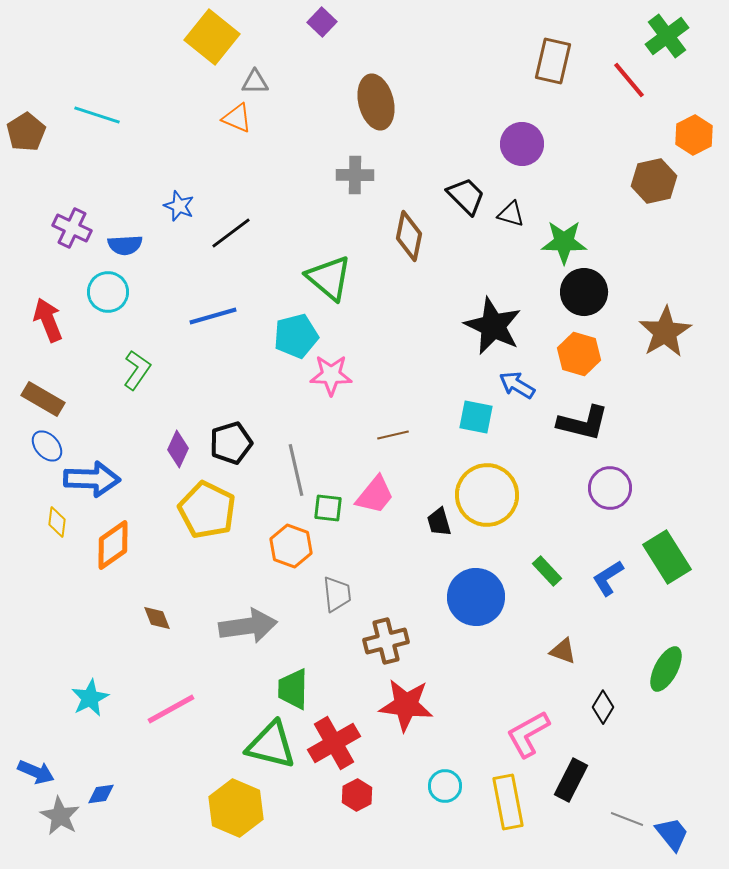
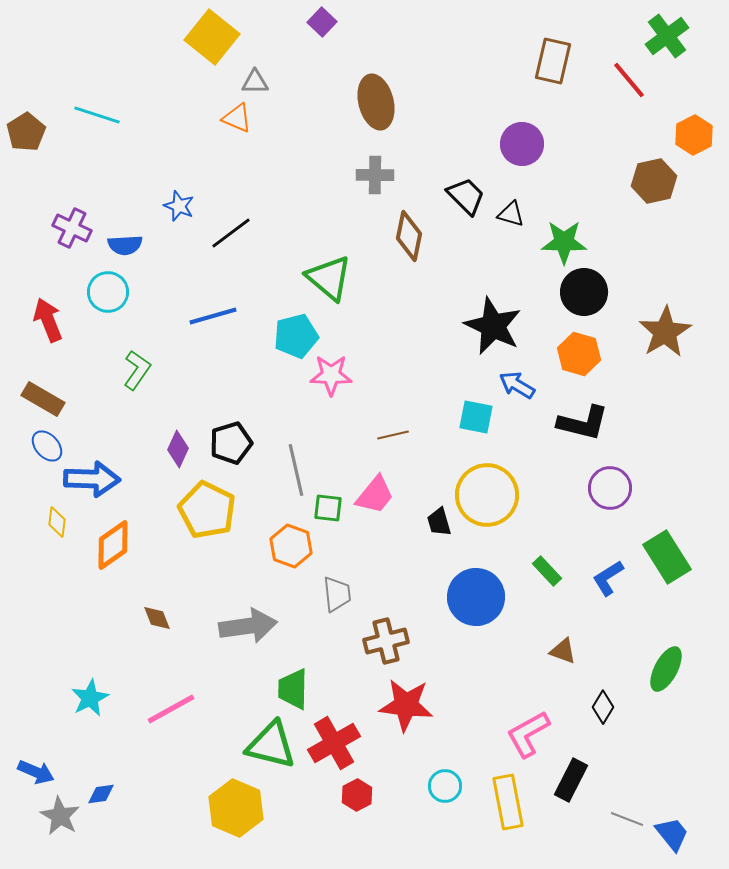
gray cross at (355, 175): moved 20 px right
